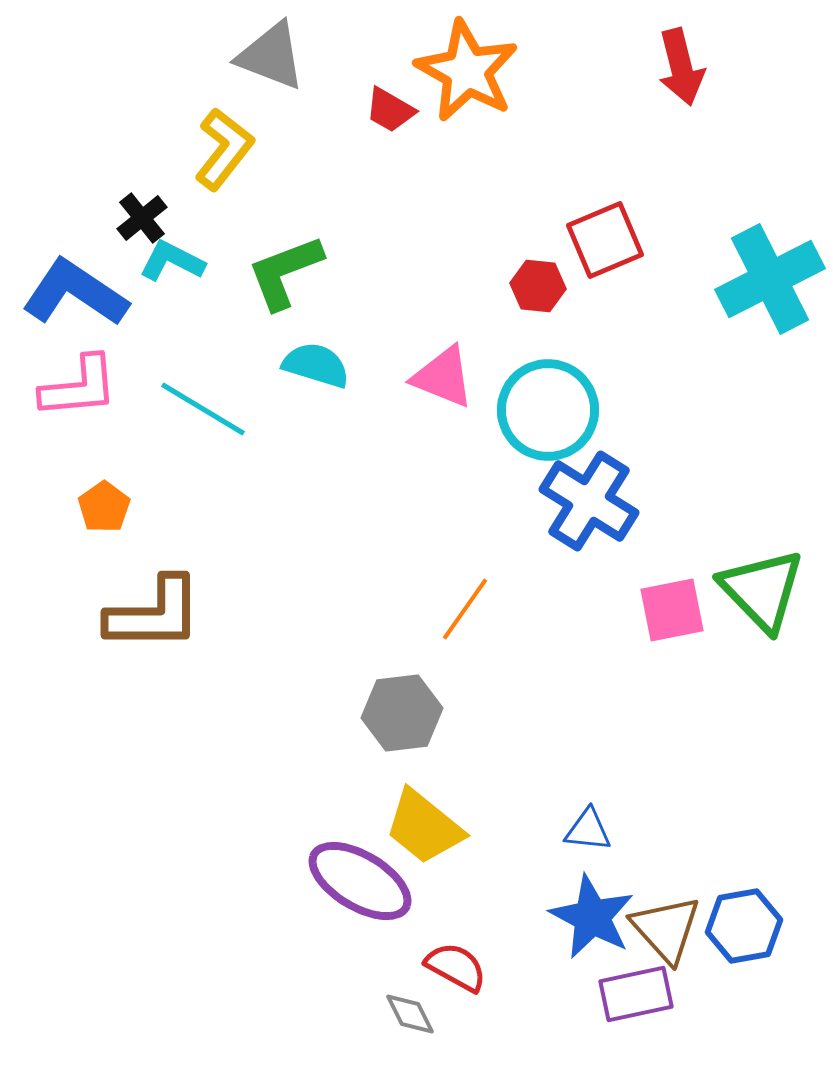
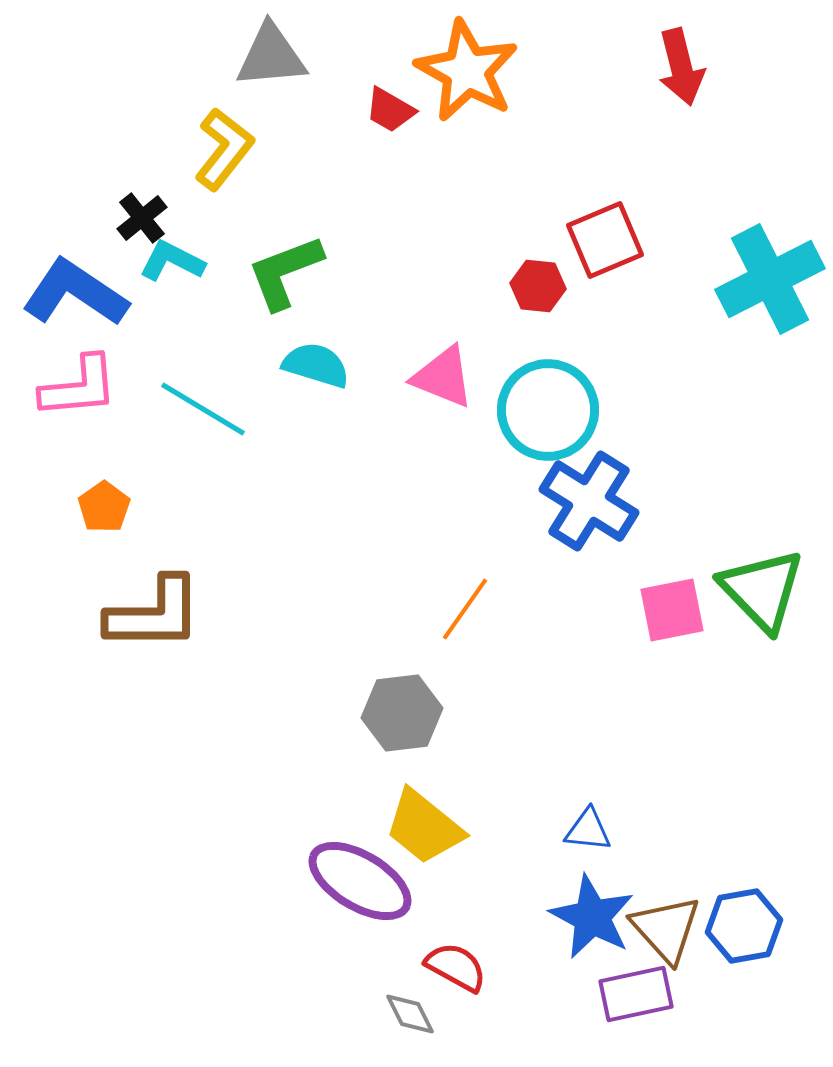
gray triangle: rotated 26 degrees counterclockwise
